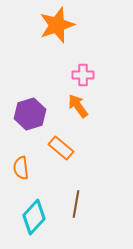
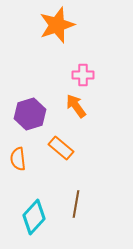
orange arrow: moved 2 px left
orange semicircle: moved 3 px left, 9 px up
